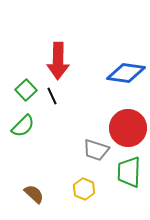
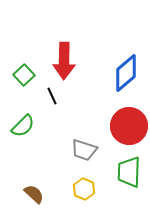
red arrow: moved 6 px right
blue diamond: rotated 48 degrees counterclockwise
green square: moved 2 px left, 15 px up
red circle: moved 1 px right, 2 px up
gray trapezoid: moved 12 px left
